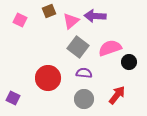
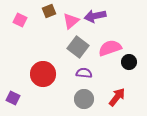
purple arrow: rotated 15 degrees counterclockwise
red circle: moved 5 px left, 4 px up
red arrow: moved 2 px down
